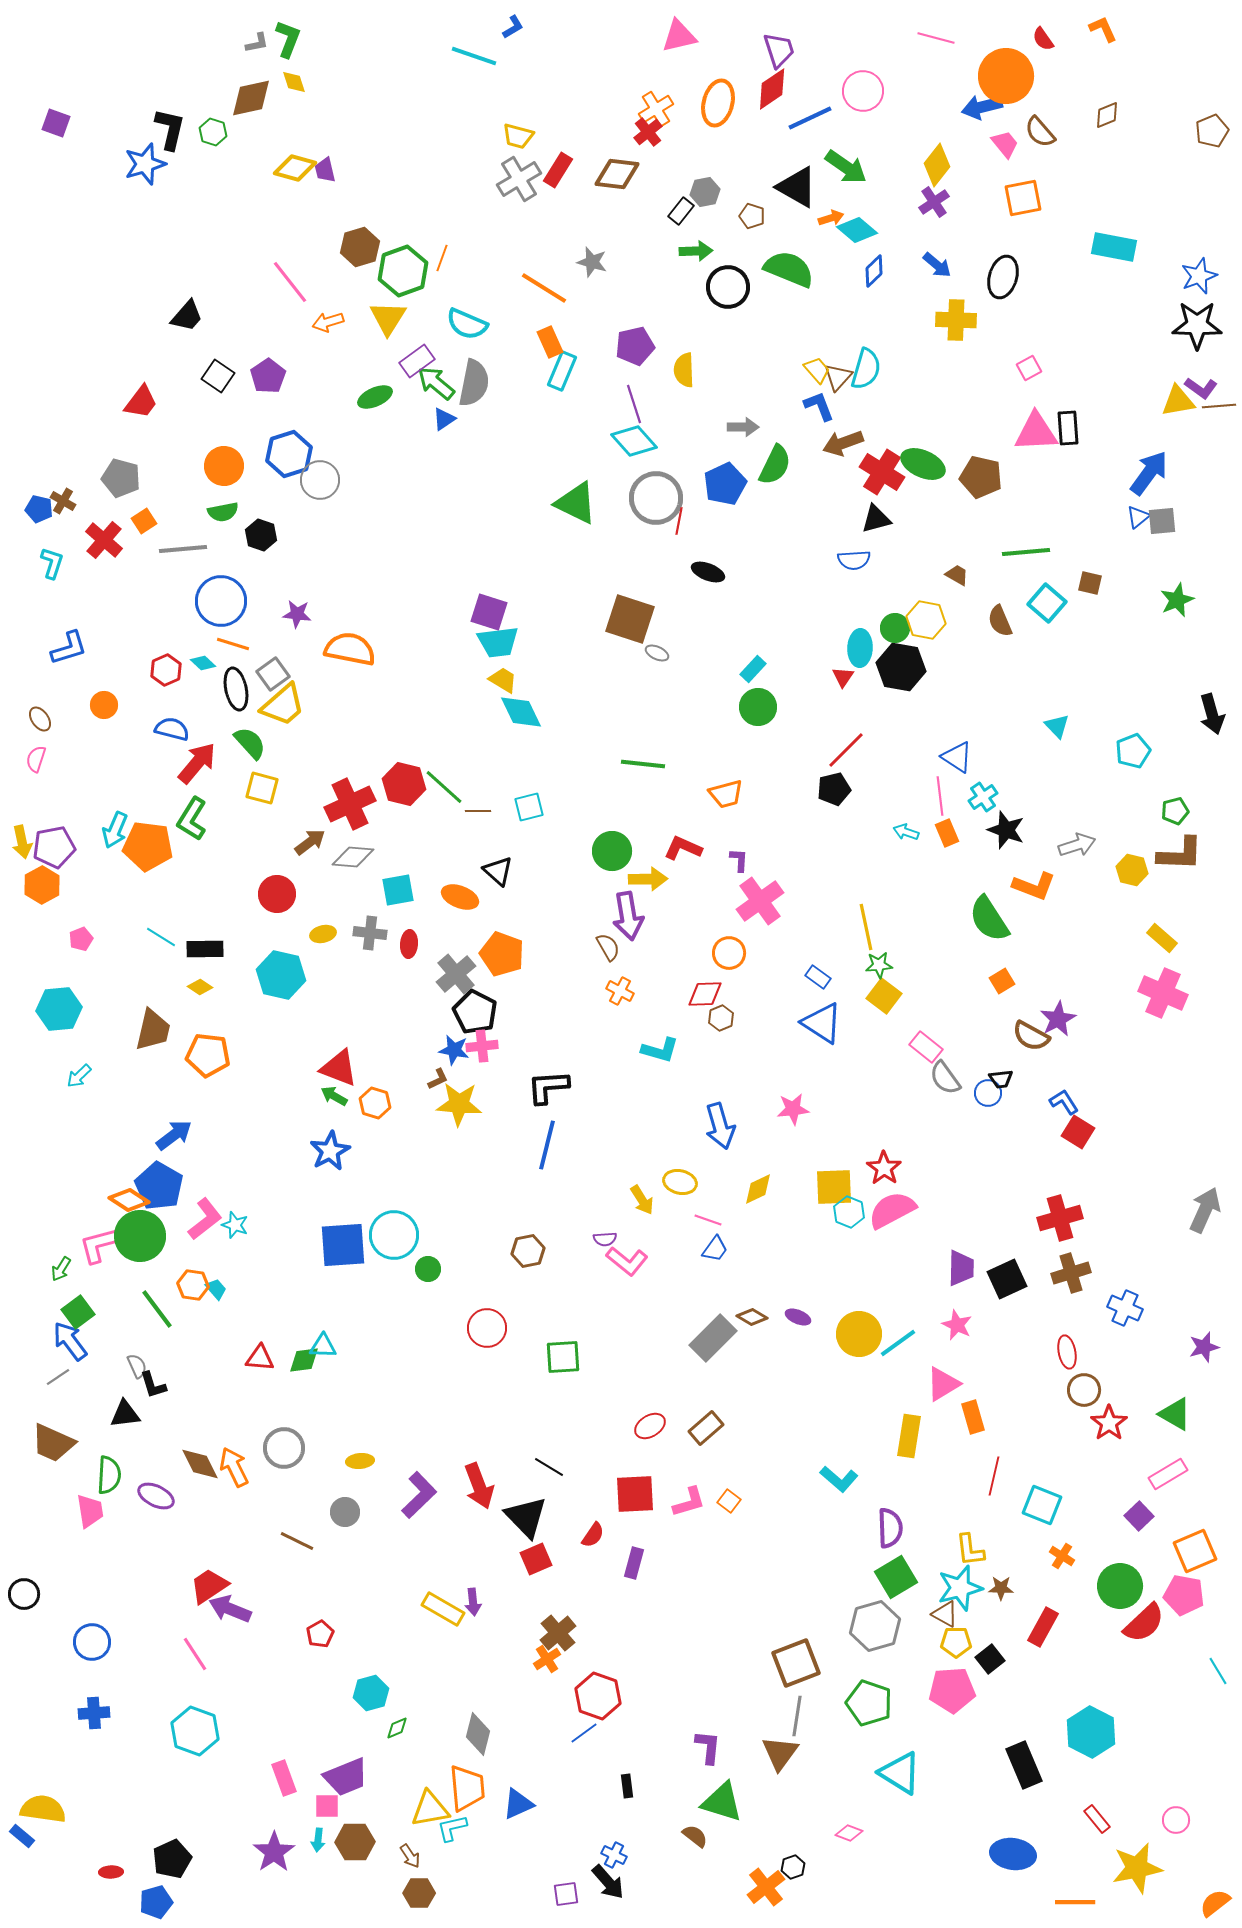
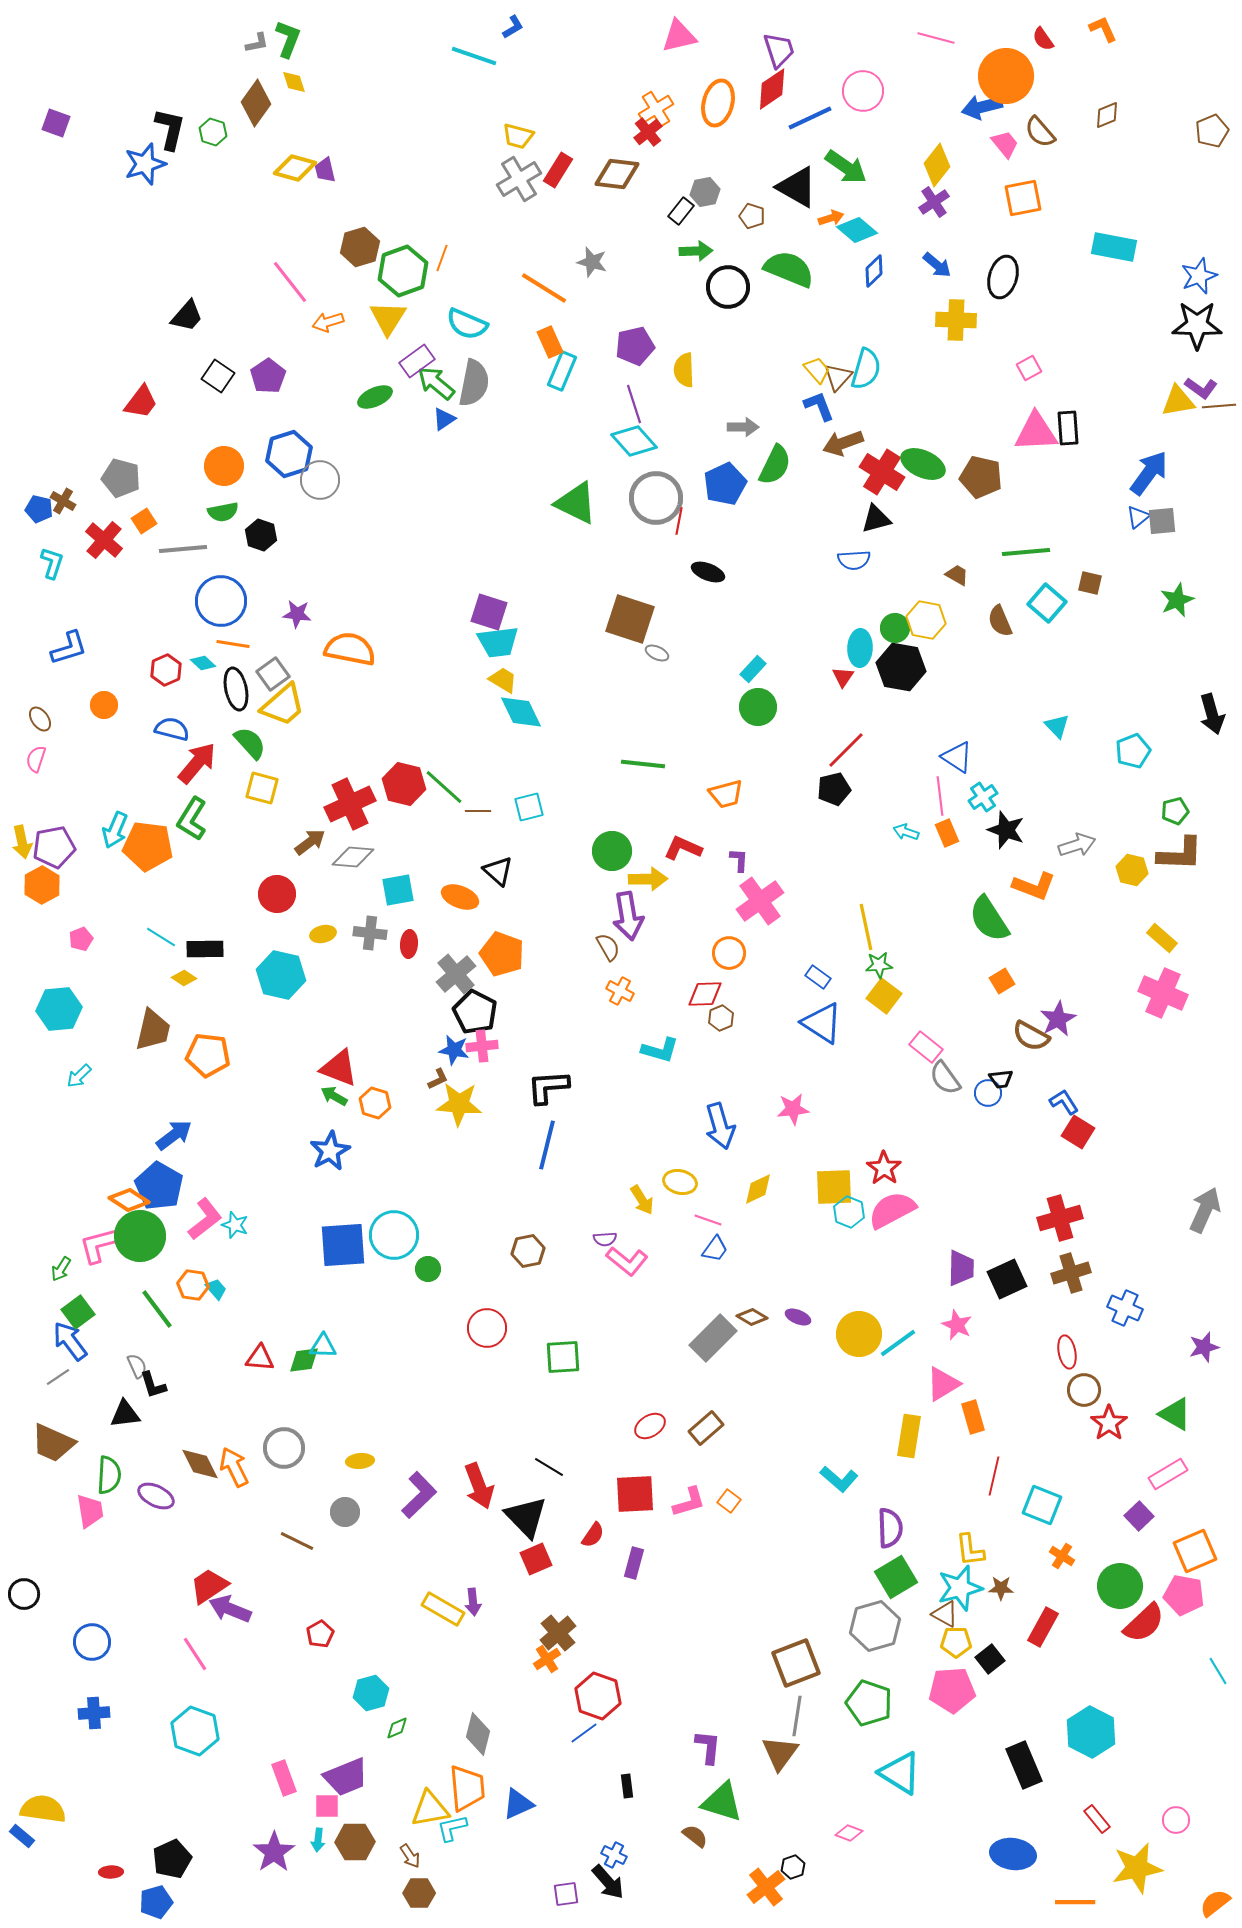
brown diamond at (251, 98): moved 5 px right, 5 px down; rotated 42 degrees counterclockwise
orange line at (233, 644): rotated 8 degrees counterclockwise
yellow diamond at (200, 987): moved 16 px left, 9 px up
